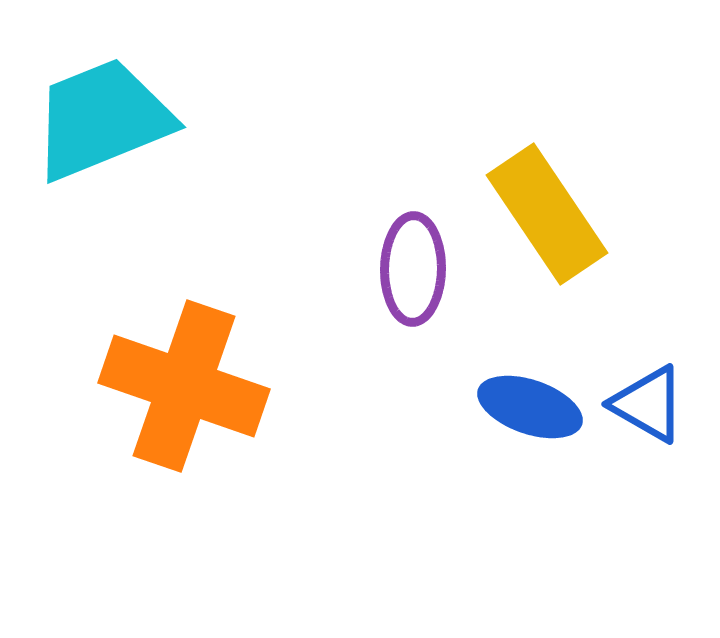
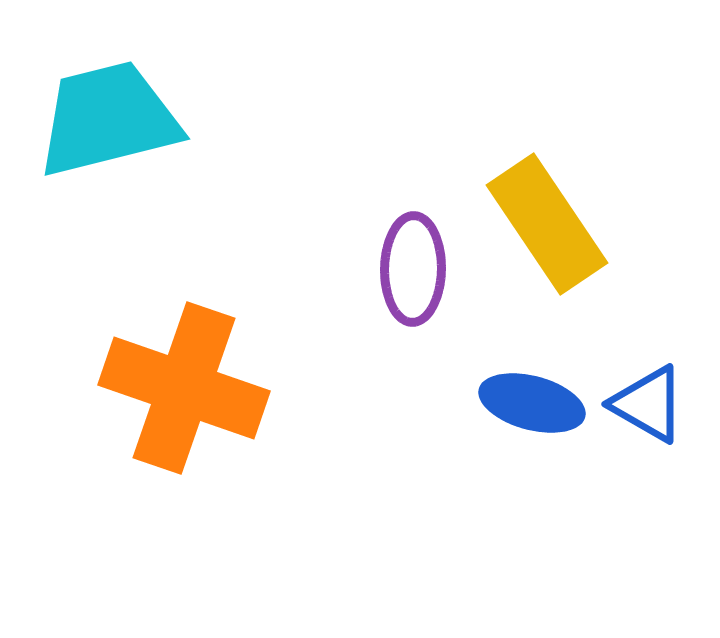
cyan trapezoid: moved 6 px right; rotated 8 degrees clockwise
yellow rectangle: moved 10 px down
orange cross: moved 2 px down
blue ellipse: moved 2 px right, 4 px up; rotated 4 degrees counterclockwise
